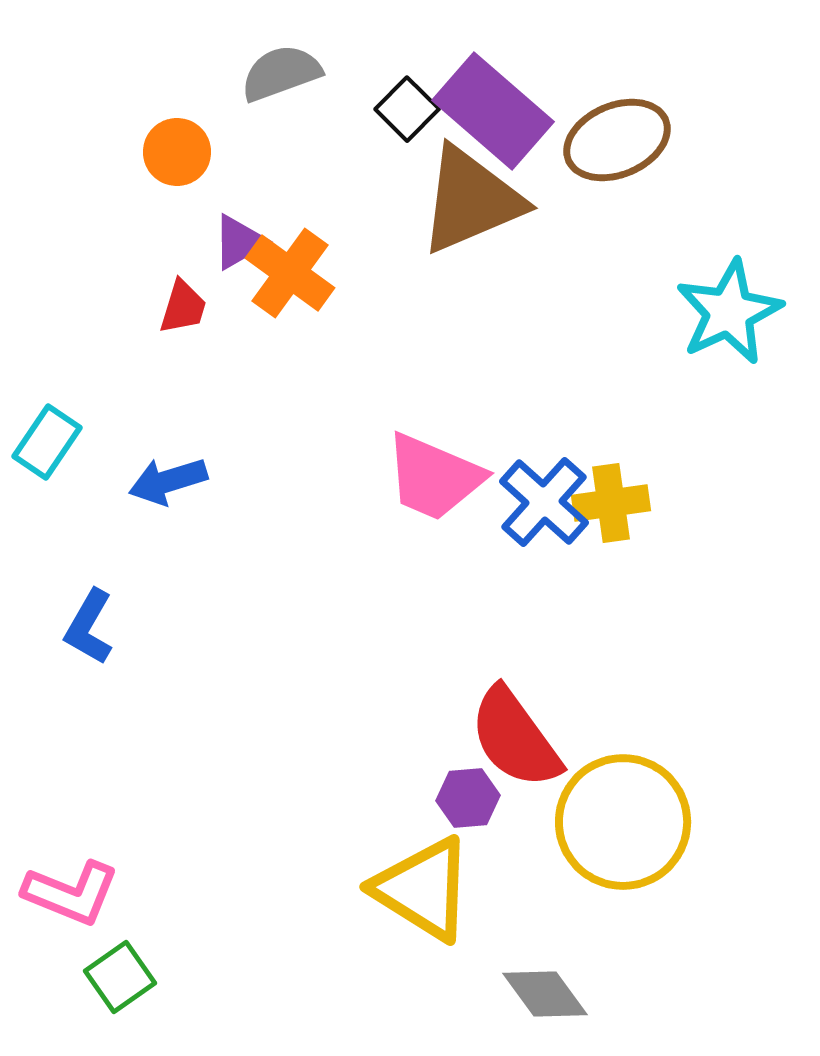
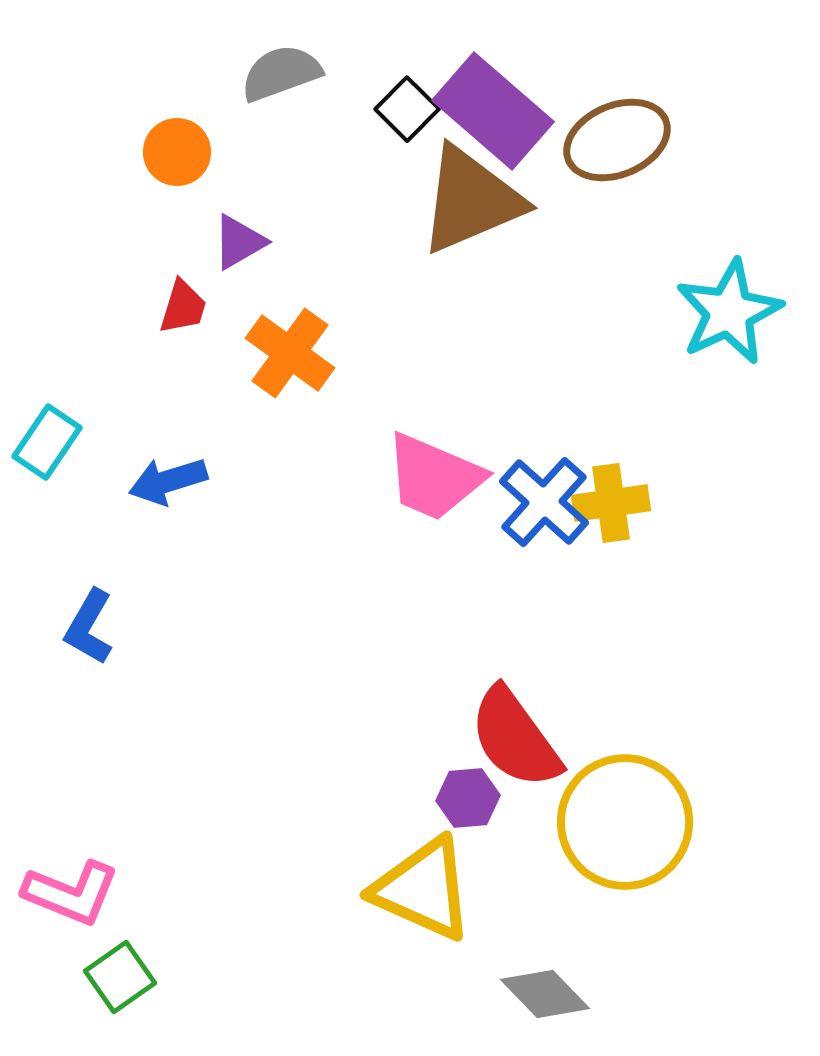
orange cross: moved 80 px down
yellow circle: moved 2 px right
yellow triangle: rotated 8 degrees counterclockwise
gray diamond: rotated 8 degrees counterclockwise
